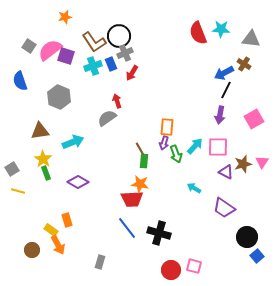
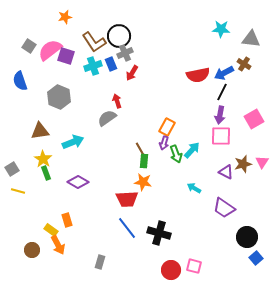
red semicircle at (198, 33): moved 42 px down; rotated 80 degrees counterclockwise
black line at (226, 90): moved 4 px left, 2 px down
orange rectangle at (167, 127): rotated 24 degrees clockwise
cyan arrow at (195, 146): moved 3 px left, 4 px down
pink square at (218, 147): moved 3 px right, 11 px up
orange star at (140, 184): moved 3 px right, 2 px up
red trapezoid at (132, 199): moved 5 px left
blue square at (257, 256): moved 1 px left, 2 px down
